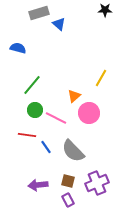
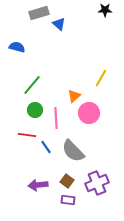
blue semicircle: moved 1 px left, 1 px up
pink line: rotated 60 degrees clockwise
brown square: moved 1 px left; rotated 24 degrees clockwise
purple rectangle: rotated 56 degrees counterclockwise
